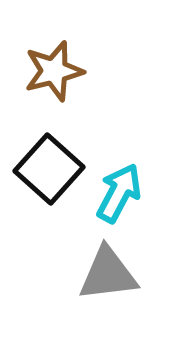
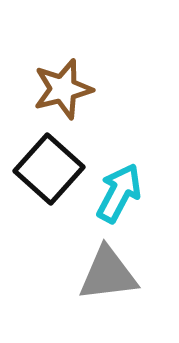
brown star: moved 9 px right, 18 px down
